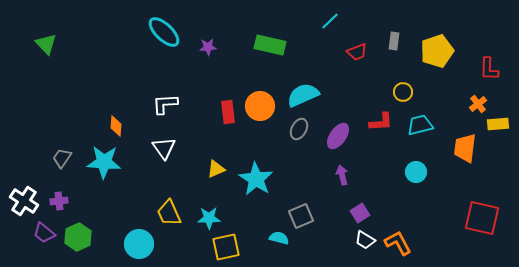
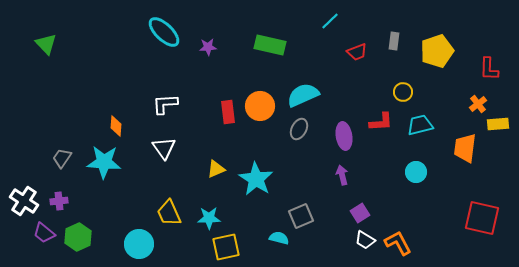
purple ellipse at (338, 136): moved 6 px right; rotated 44 degrees counterclockwise
